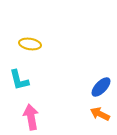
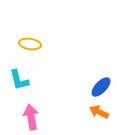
orange arrow: moved 1 px left, 2 px up
